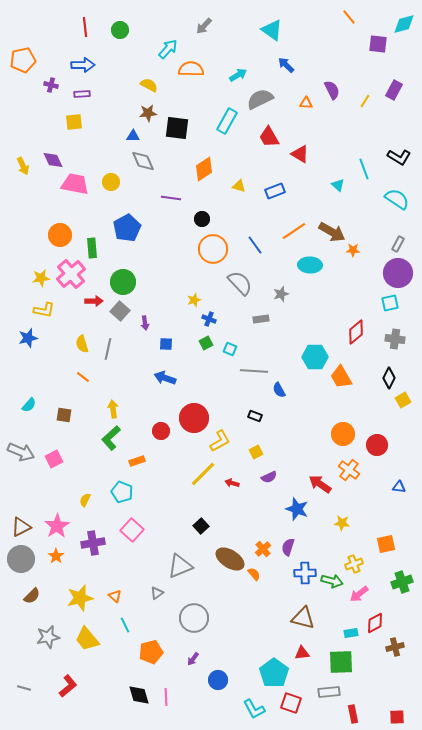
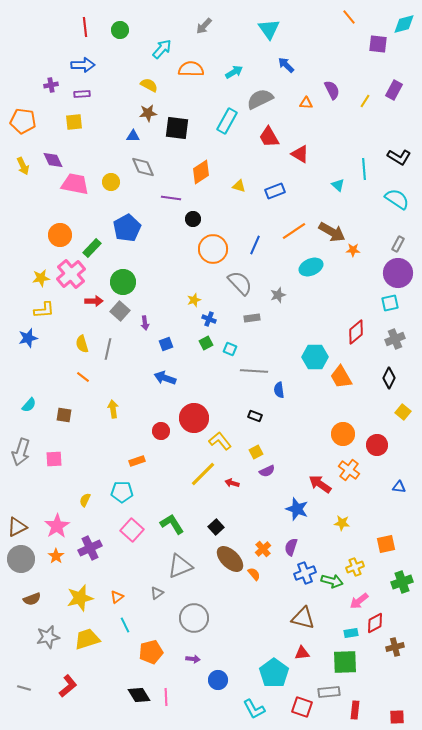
cyan triangle at (272, 30): moved 3 px left, 1 px up; rotated 20 degrees clockwise
cyan arrow at (168, 49): moved 6 px left
orange pentagon at (23, 60): moved 61 px down; rotated 20 degrees clockwise
cyan arrow at (238, 75): moved 4 px left, 3 px up
purple cross at (51, 85): rotated 24 degrees counterclockwise
gray diamond at (143, 161): moved 6 px down
orange diamond at (204, 169): moved 3 px left, 3 px down
cyan line at (364, 169): rotated 15 degrees clockwise
black circle at (202, 219): moved 9 px left
blue line at (255, 245): rotated 60 degrees clockwise
green rectangle at (92, 248): rotated 48 degrees clockwise
cyan ellipse at (310, 265): moved 1 px right, 2 px down; rotated 25 degrees counterclockwise
gray star at (281, 294): moved 3 px left, 1 px down
yellow L-shape at (44, 310): rotated 15 degrees counterclockwise
gray rectangle at (261, 319): moved 9 px left, 1 px up
gray cross at (395, 339): rotated 30 degrees counterclockwise
blue square at (166, 344): rotated 24 degrees counterclockwise
blue semicircle at (279, 390): rotated 21 degrees clockwise
yellow square at (403, 400): moved 12 px down; rotated 21 degrees counterclockwise
green L-shape at (111, 438): moved 61 px right, 86 px down; rotated 100 degrees clockwise
yellow L-shape at (220, 441): rotated 100 degrees counterclockwise
gray arrow at (21, 452): rotated 84 degrees clockwise
pink square at (54, 459): rotated 24 degrees clockwise
purple semicircle at (269, 477): moved 2 px left, 6 px up
cyan pentagon at (122, 492): rotated 20 degrees counterclockwise
black square at (201, 526): moved 15 px right, 1 px down
brown triangle at (21, 527): moved 4 px left
purple cross at (93, 543): moved 3 px left, 5 px down; rotated 15 degrees counterclockwise
purple semicircle at (288, 547): moved 3 px right
brown ellipse at (230, 559): rotated 12 degrees clockwise
yellow cross at (354, 564): moved 1 px right, 3 px down
blue cross at (305, 573): rotated 20 degrees counterclockwise
pink arrow at (359, 594): moved 7 px down
brown semicircle at (32, 596): moved 3 px down; rotated 24 degrees clockwise
orange triangle at (115, 596): moved 2 px right, 1 px down; rotated 40 degrees clockwise
yellow trapezoid at (87, 639): rotated 112 degrees clockwise
purple arrow at (193, 659): rotated 120 degrees counterclockwise
green square at (341, 662): moved 4 px right
black diamond at (139, 695): rotated 15 degrees counterclockwise
red square at (291, 703): moved 11 px right, 4 px down
red rectangle at (353, 714): moved 2 px right, 4 px up; rotated 18 degrees clockwise
